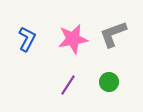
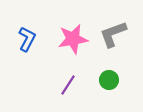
green circle: moved 2 px up
